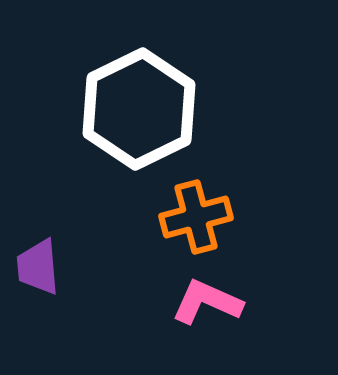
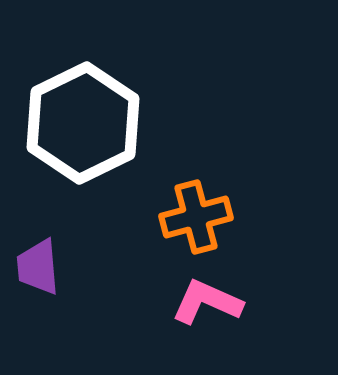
white hexagon: moved 56 px left, 14 px down
